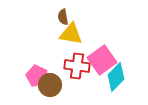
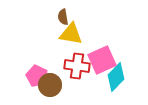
pink square: rotated 12 degrees clockwise
